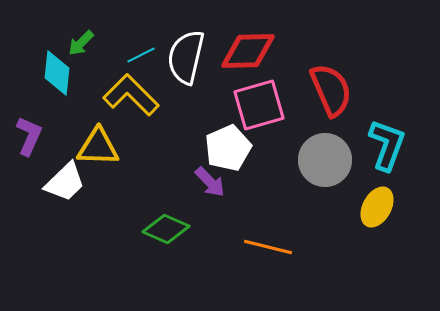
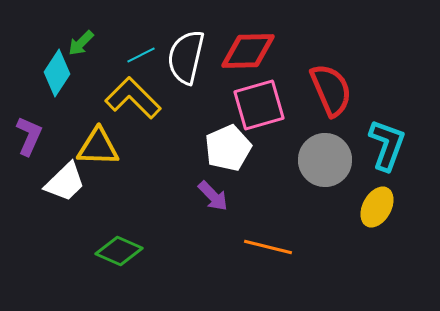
cyan diamond: rotated 27 degrees clockwise
yellow L-shape: moved 2 px right, 3 px down
purple arrow: moved 3 px right, 14 px down
green diamond: moved 47 px left, 22 px down
